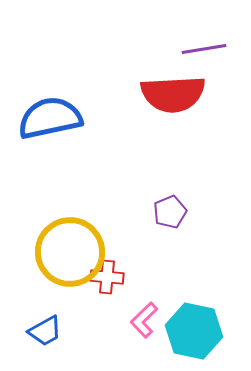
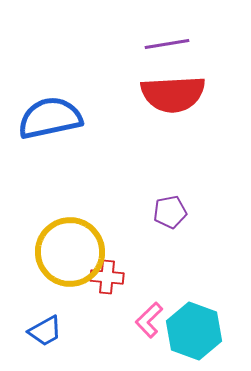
purple line: moved 37 px left, 5 px up
purple pentagon: rotated 12 degrees clockwise
pink L-shape: moved 5 px right
cyan hexagon: rotated 8 degrees clockwise
